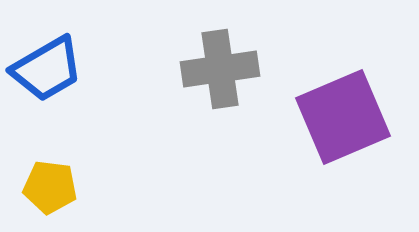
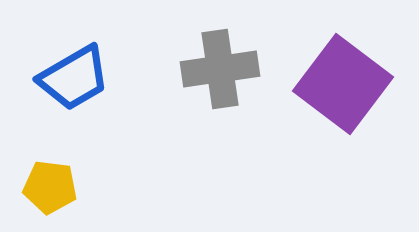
blue trapezoid: moved 27 px right, 9 px down
purple square: moved 33 px up; rotated 30 degrees counterclockwise
